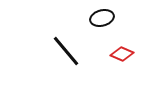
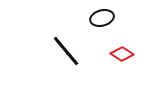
red diamond: rotated 10 degrees clockwise
